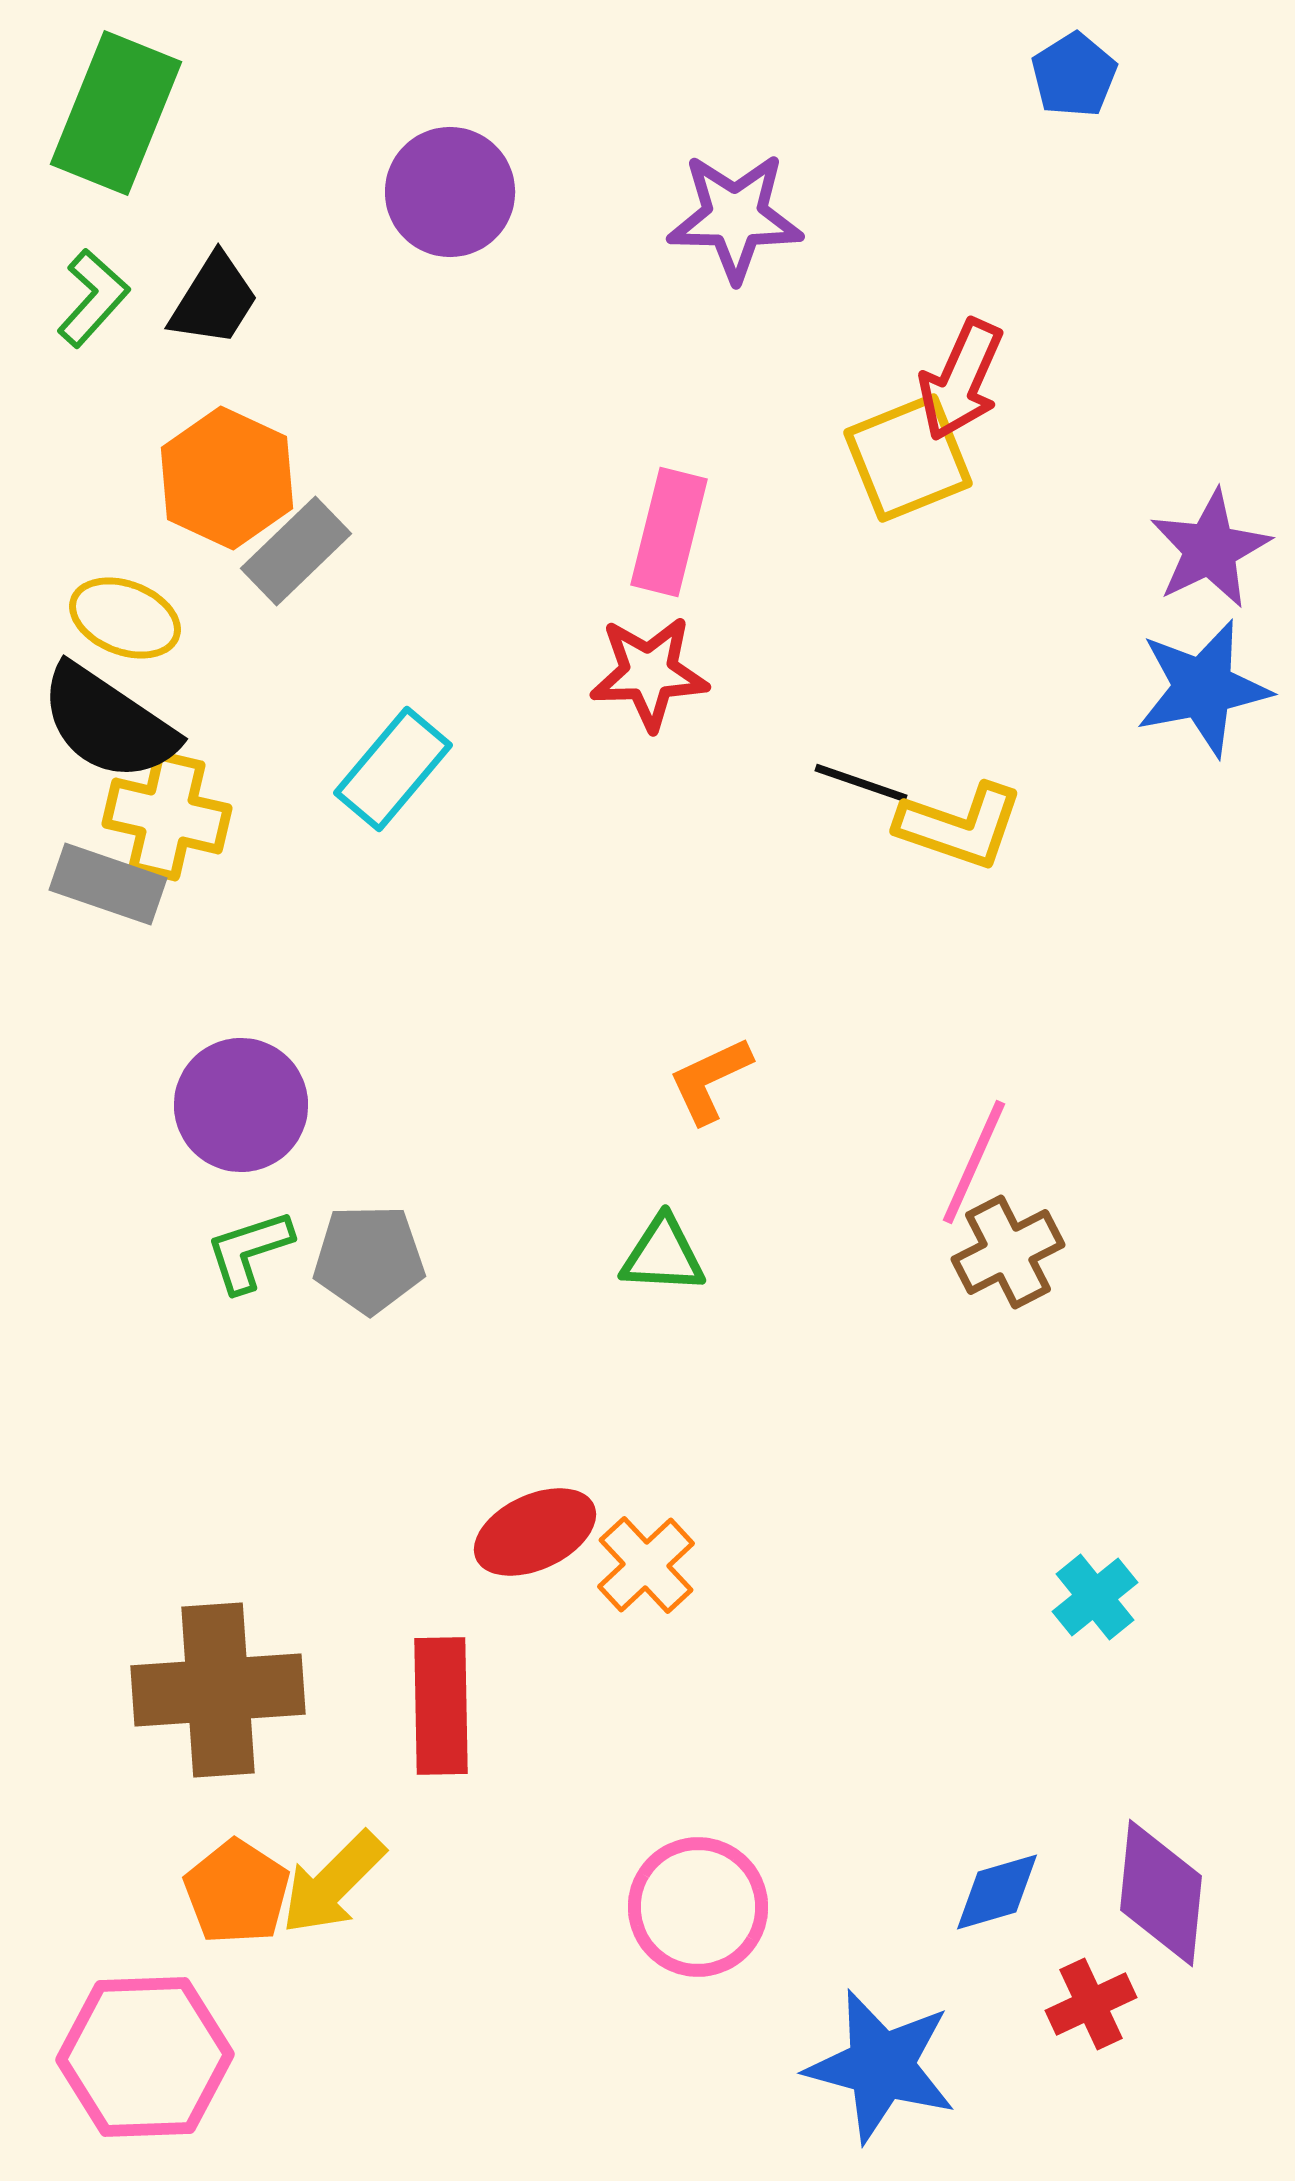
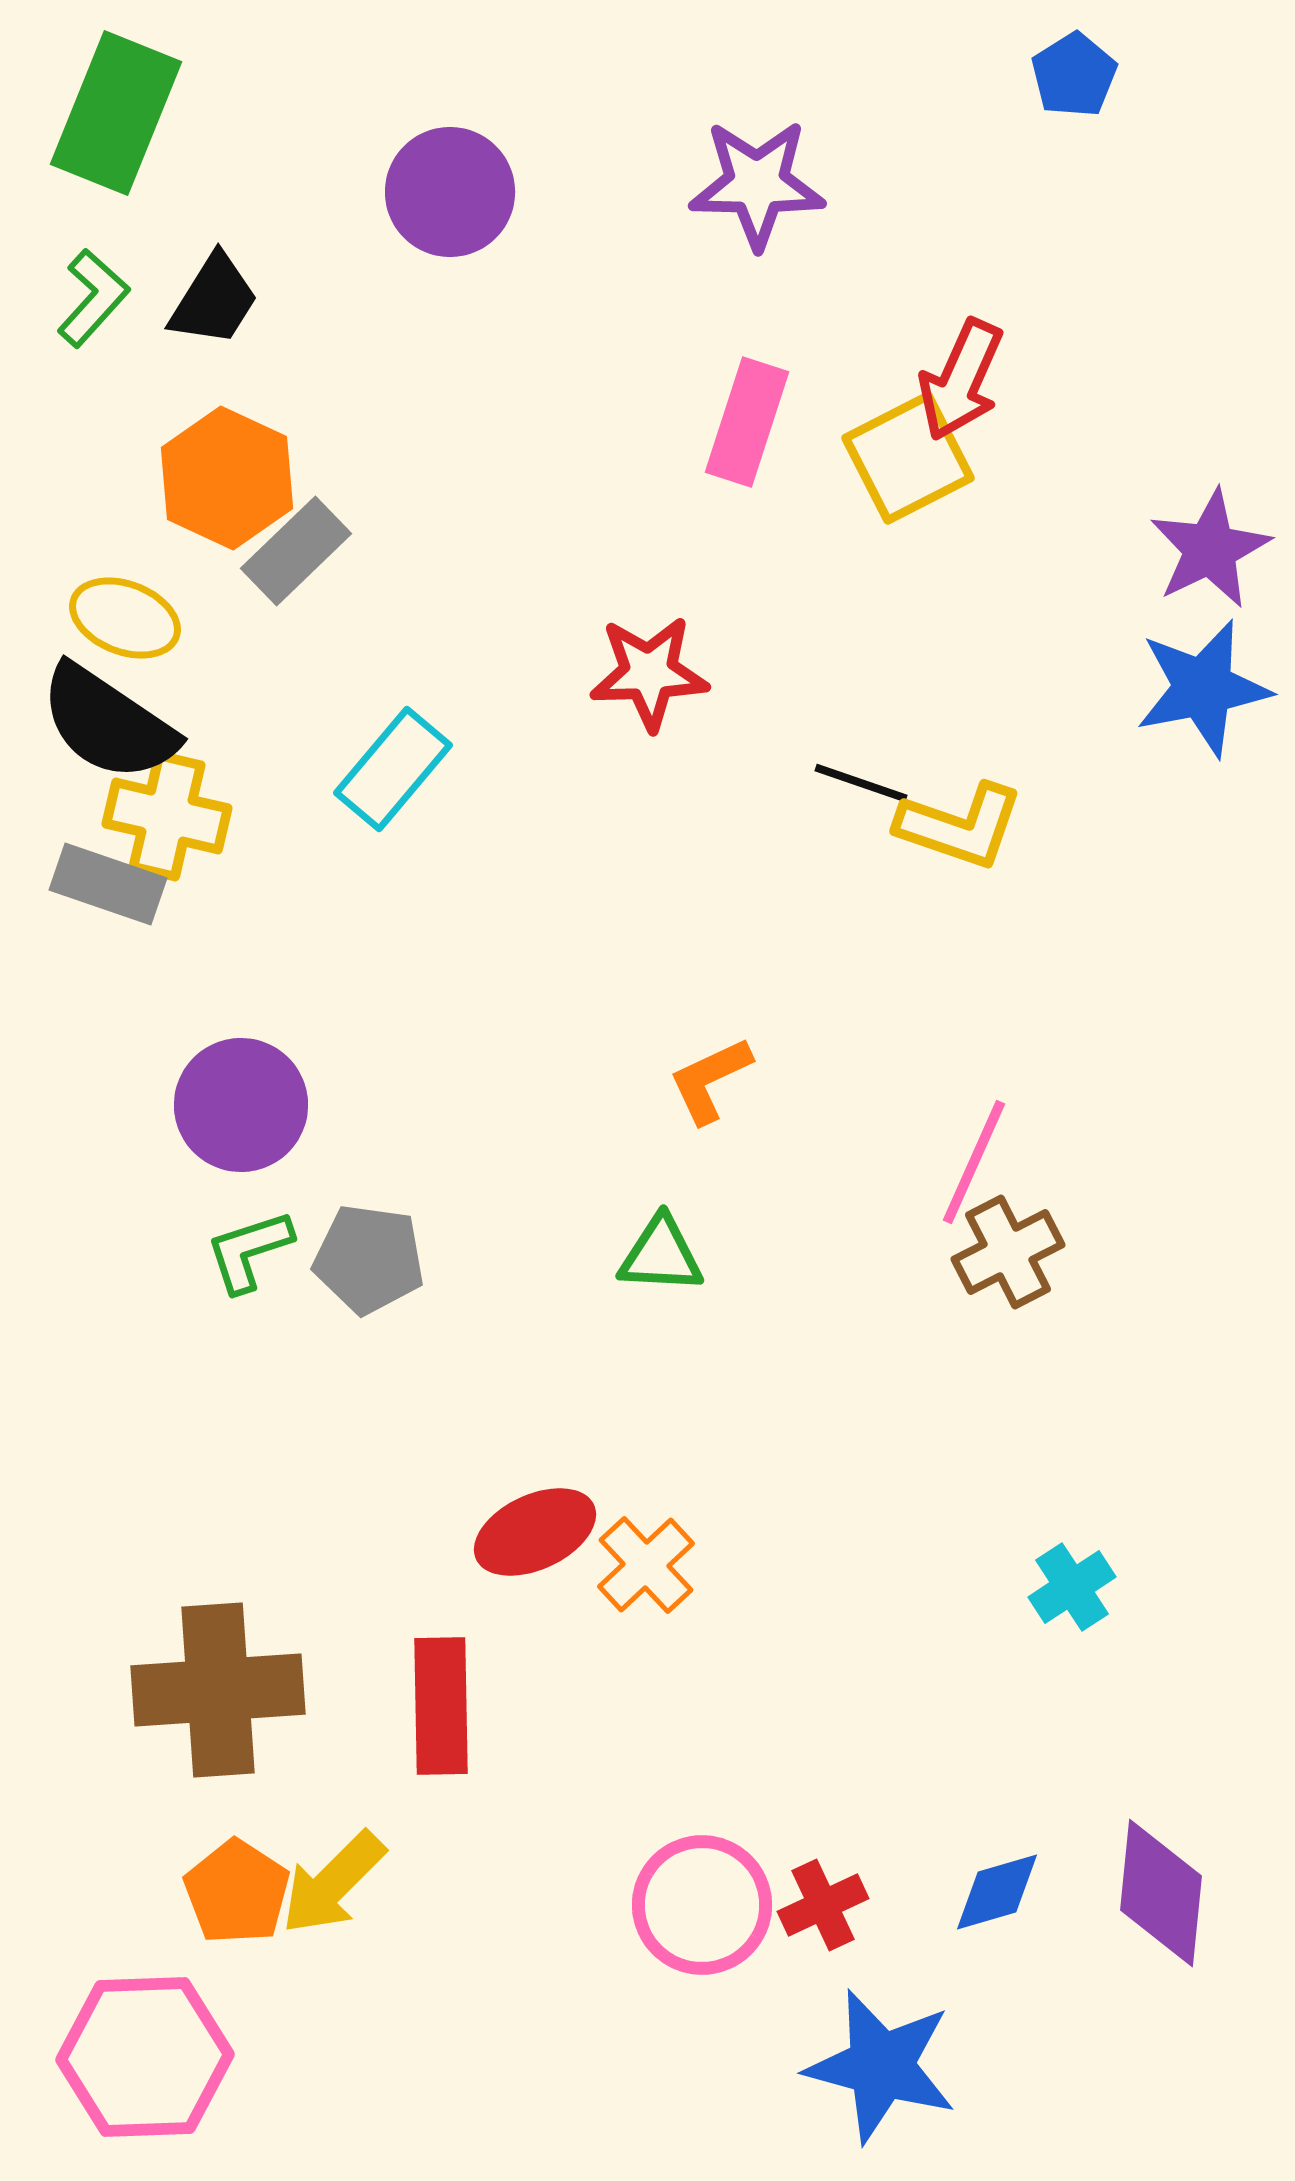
purple star at (735, 217): moved 22 px right, 33 px up
yellow square at (908, 458): rotated 5 degrees counterclockwise
pink rectangle at (669, 532): moved 78 px right, 110 px up; rotated 4 degrees clockwise
green triangle at (663, 1255): moved 2 px left
gray pentagon at (369, 1259): rotated 9 degrees clockwise
cyan cross at (1095, 1597): moved 23 px left, 10 px up; rotated 6 degrees clockwise
pink circle at (698, 1907): moved 4 px right, 2 px up
red cross at (1091, 2004): moved 268 px left, 99 px up
